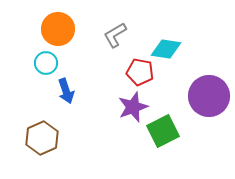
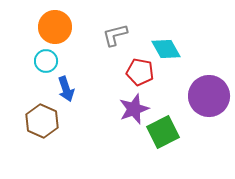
orange circle: moved 3 px left, 2 px up
gray L-shape: rotated 16 degrees clockwise
cyan diamond: rotated 52 degrees clockwise
cyan circle: moved 2 px up
blue arrow: moved 2 px up
purple star: moved 1 px right, 2 px down
green square: moved 1 px down
brown hexagon: moved 17 px up; rotated 12 degrees counterclockwise
